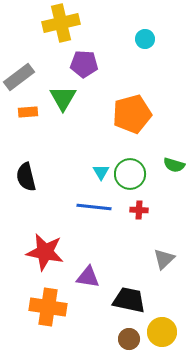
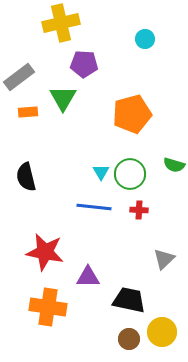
purple triangle: rotated 10 degrees counterclockwise
